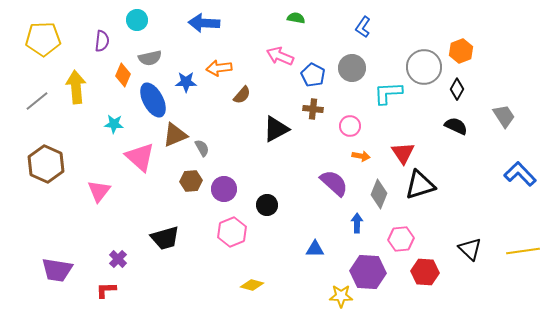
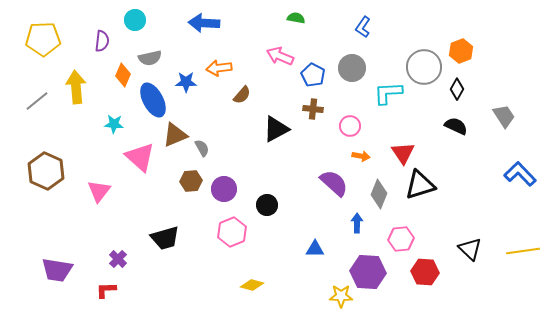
cyan circle at (137, 20): moved 2 px left
brown hexagon at (46, 164): moved 7 px down
